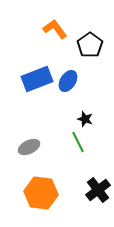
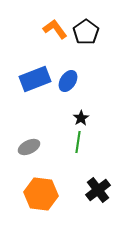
black pentagon: moved 4 px left, 13 px up
blue rectangle: moved 2 px left
black star: moved 4 px left, 1 px up; rotated 21 degrees clockwise
green line: rotated 35 degrees clockwise
orange hexagon: moved 1 px down
